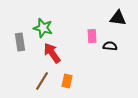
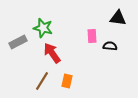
gray rectangle: moved 2 px left; rotated 72 degrees clockwise
